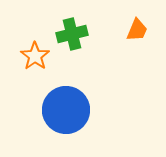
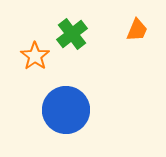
green cross: rotated 24 degrees counterclockwise
